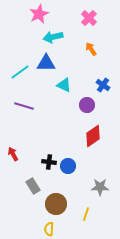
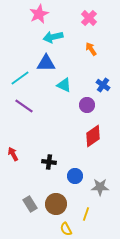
cyan line: moved 6 px down
purple line: rotated 18 degrees clockwise
blue circle: moved 7 px right, 10 px down
gray rectangle: moved 3 px left, 18 px down
yellow semicircle: moved 17 px right; rotated 32 degrees counterclockwise
